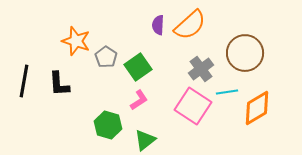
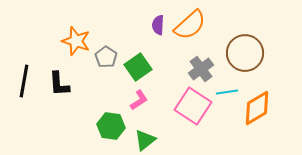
green hexagon: moved 3 px right, 1 px down; rotated 8 degrees counterclockwise
